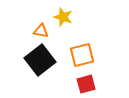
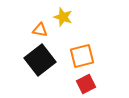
orange triangle: moved 1 px left, 1 px up
orange square: moved 1 px down
red square: rotated 12 degrees counterclockwise
